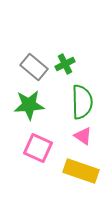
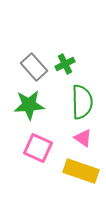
gray rectangle: rotated 8 degrees clockwise
pink triangle: moved 2 px down
